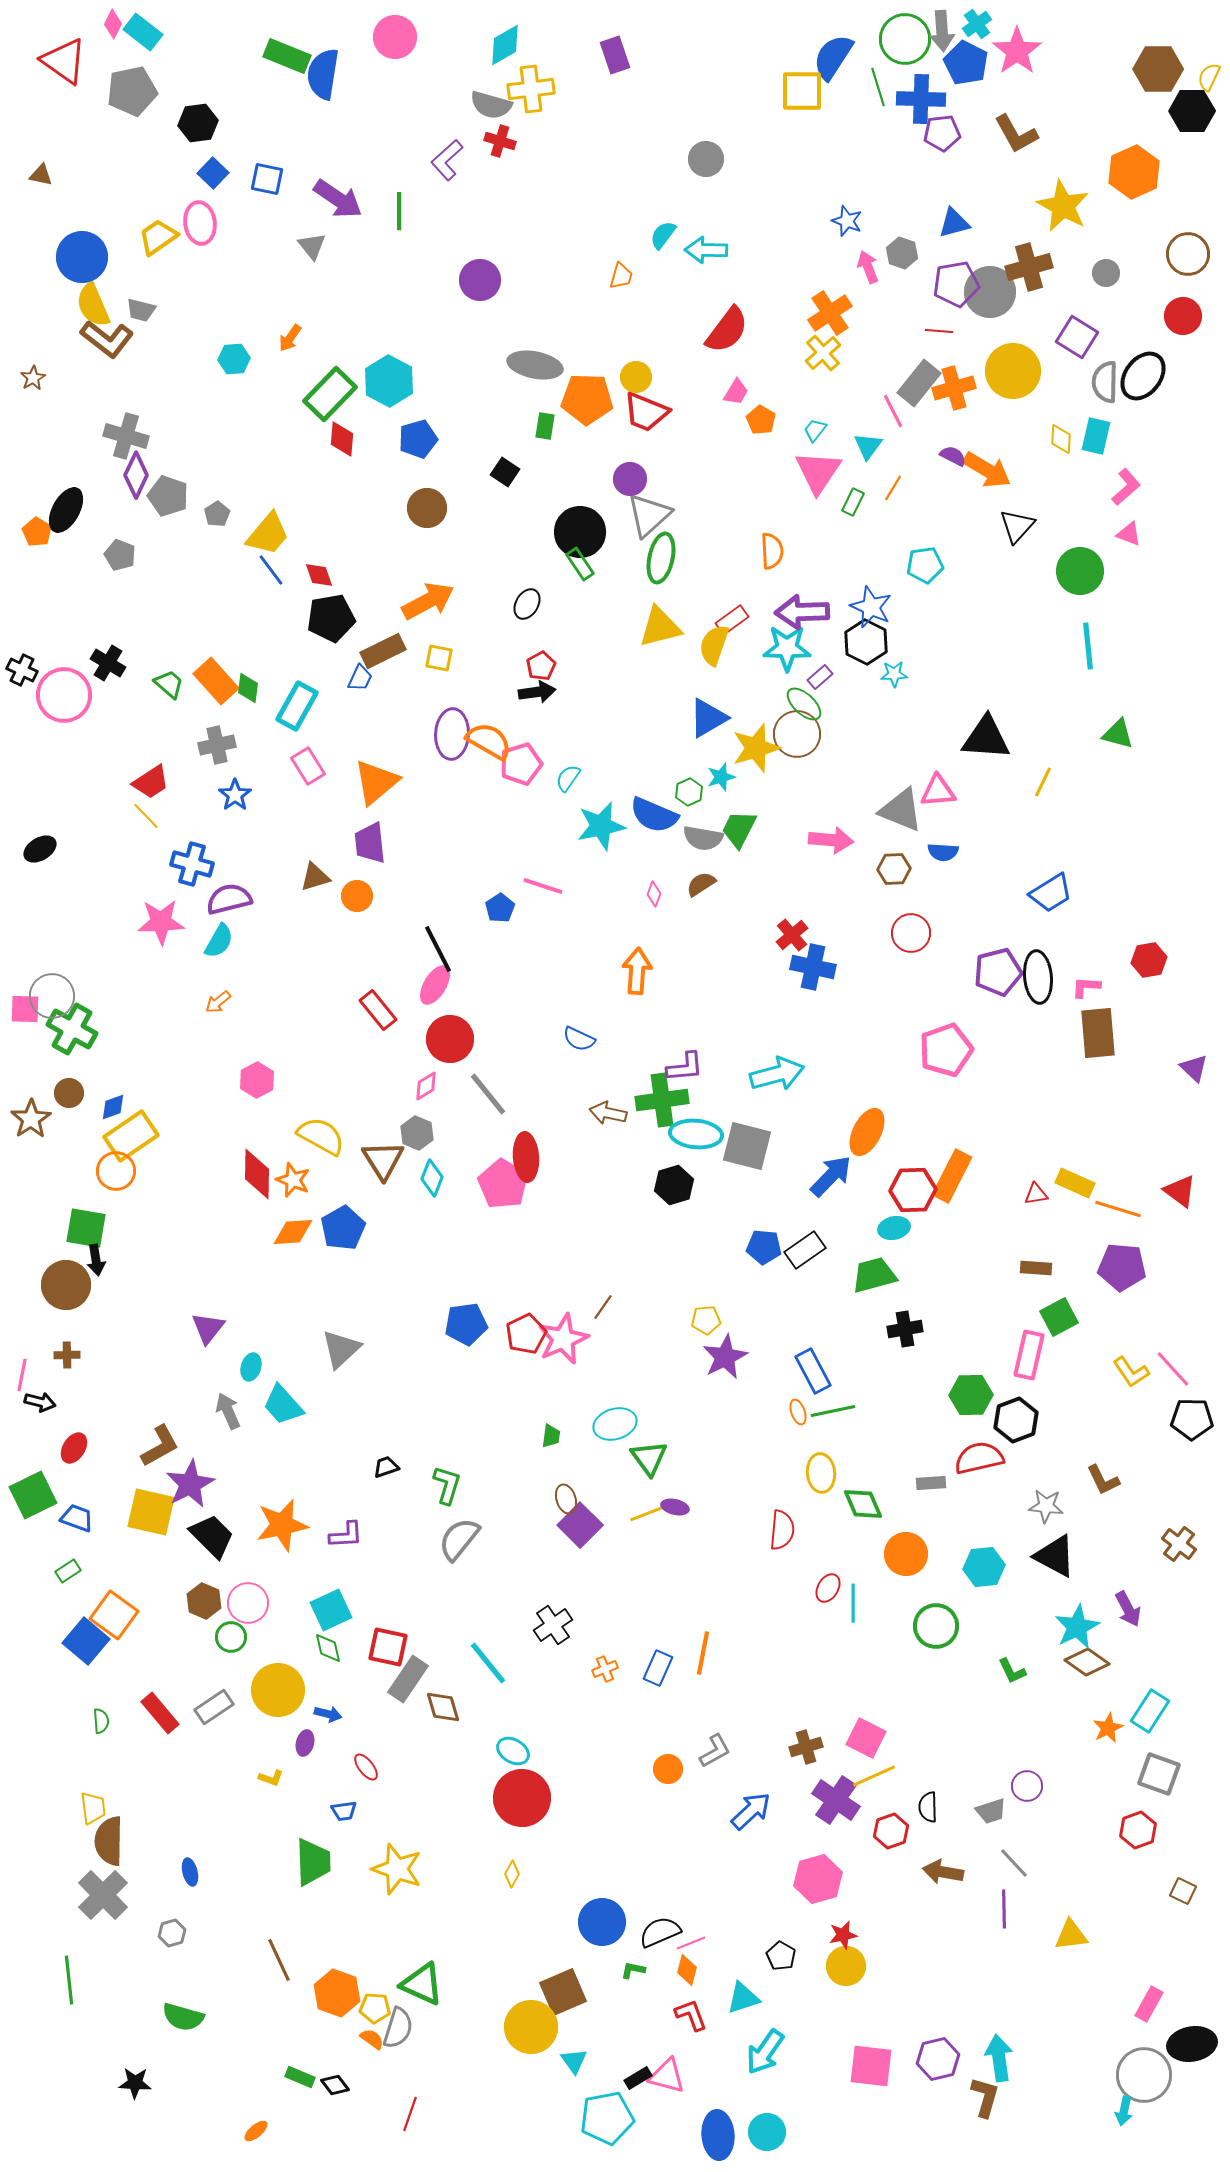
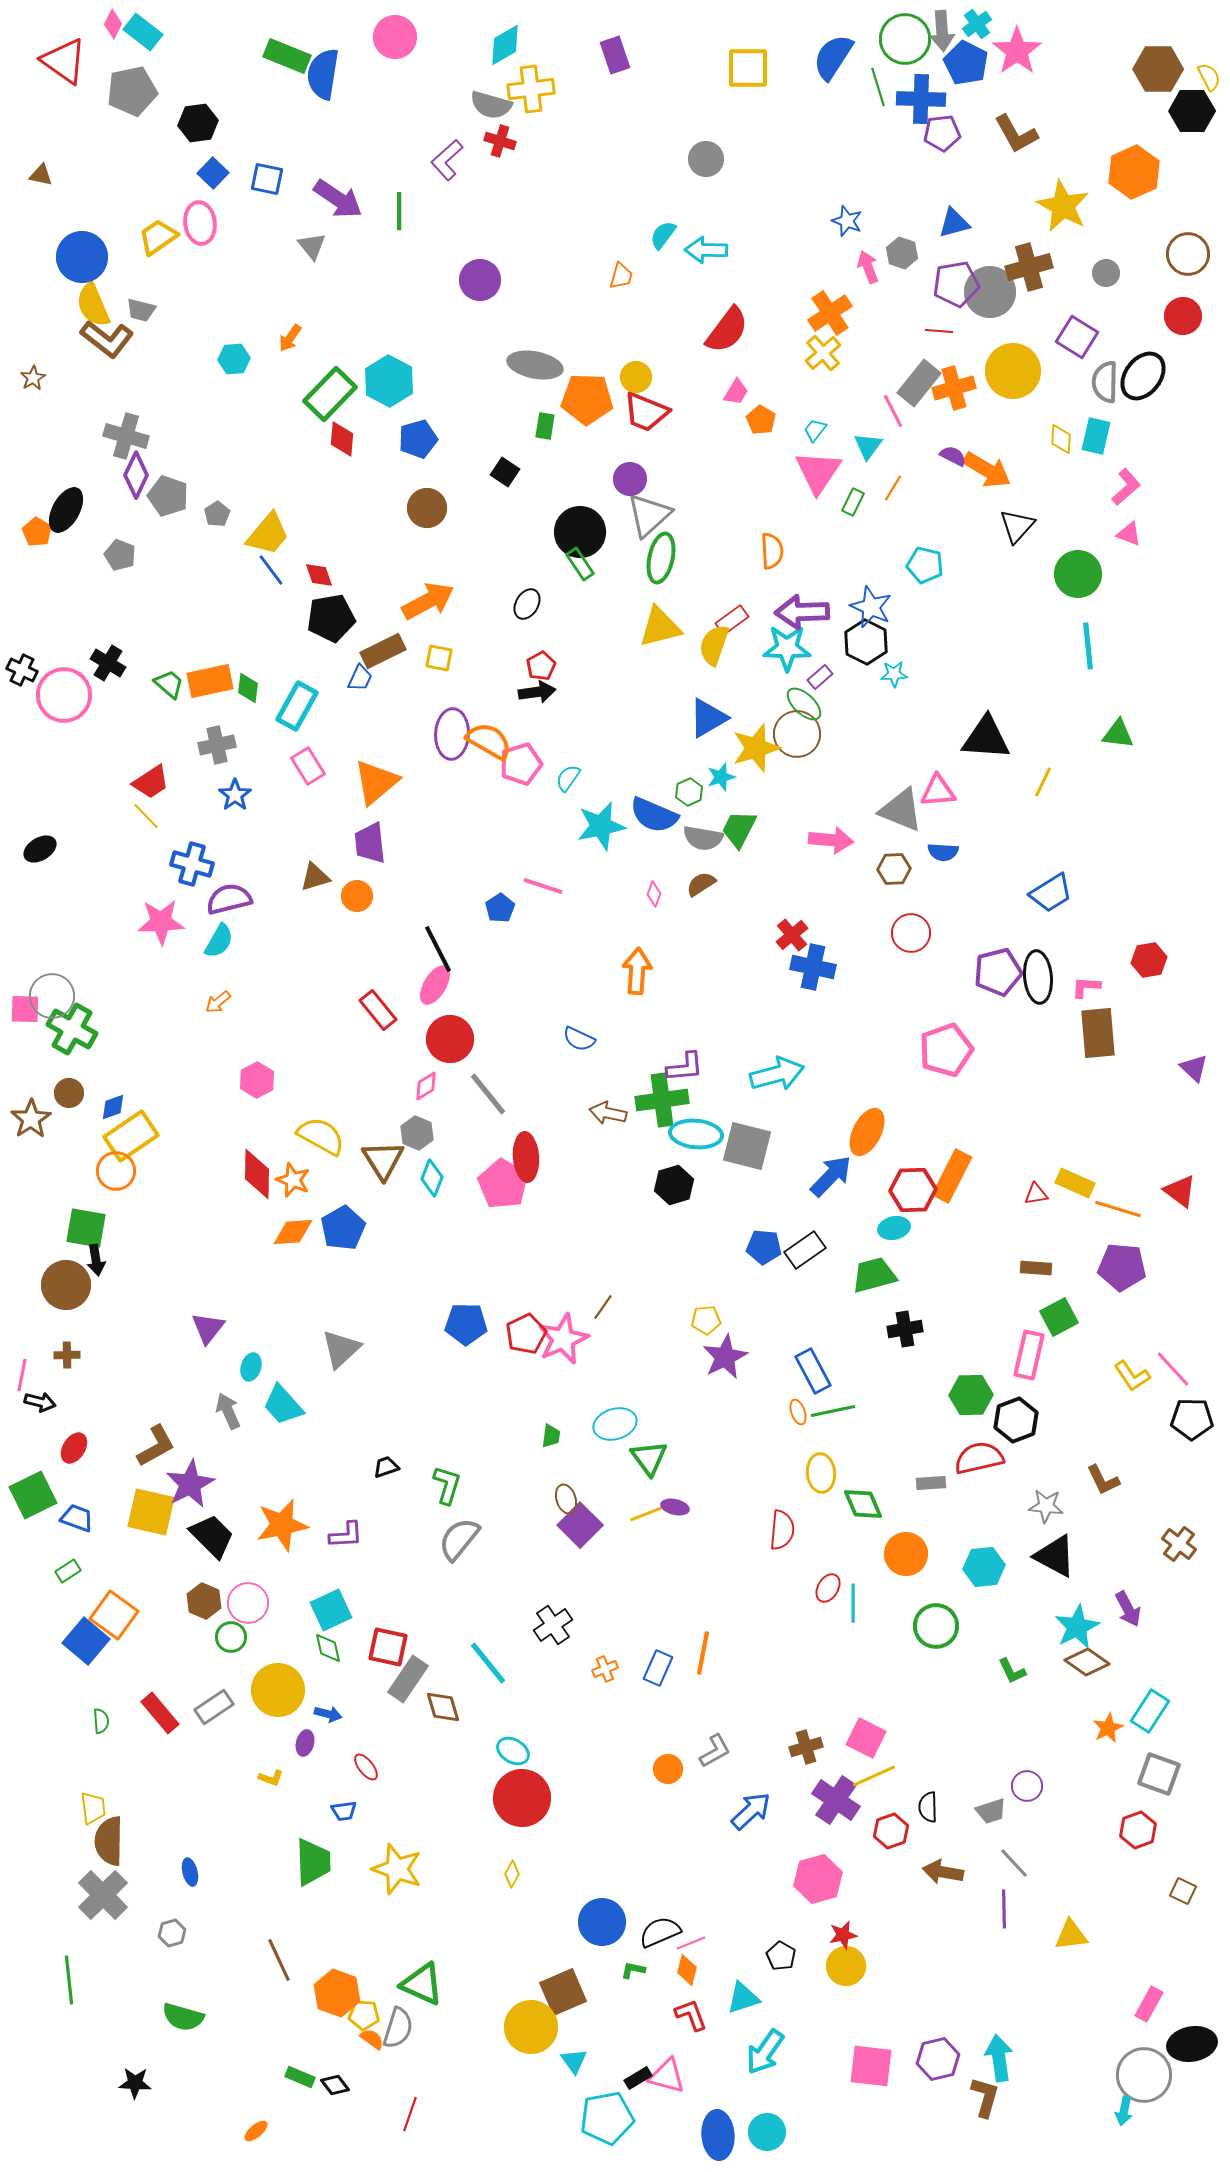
yellow semicircle at (1209, 77): rotated 128 degrees clockwise
yellow square at (802, 91): moved 54 px left, 23 px up
cyan pentagon at (925, 565): rotated 21 degrees clockwise
green circle at (1080, 571): moved 2 px left, 3 px down
orange rectangle at (216, 681): moved 6 px left; rotated 60 degrees counterclockwise
green triangle at (1118, 734): rotated 8 degrees counterclockwise
blue pentagon at (466, 1324): rotated 9 degrees clockwise
yellow L-shape at (1131, 1372): moved 1 px right, 4 px down
brown L-shape at (160, 1446): moved 4 px left
yellow pentagon at (375, 2008): moved 11 px left, 7 px down
